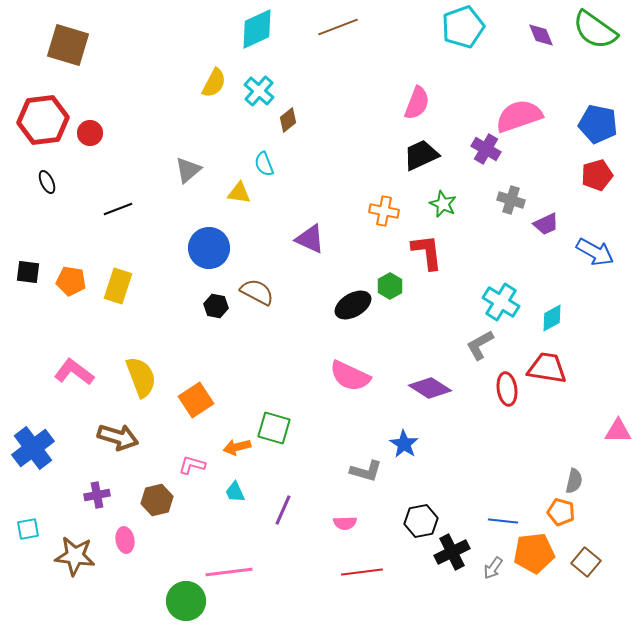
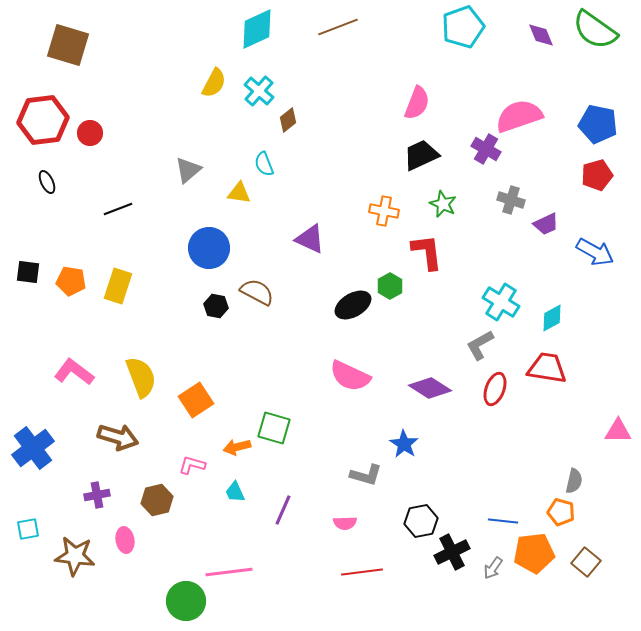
red ellipse at (507, 389): moved 12 px left; rotated 28 degrees clockwise
gray L-shape at (366, 471): moved 4 px down
